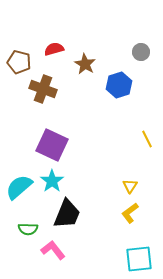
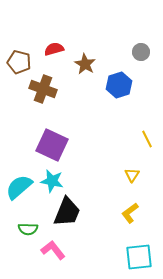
cyan star: rotated 25 degrees counterclockwise
yellow triangle: moved 2 px right, 11 px up
black trapezoid: moved 2 px up
cyan square: moved 2 px up
